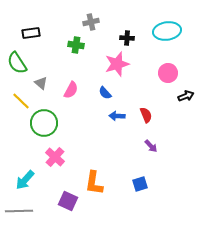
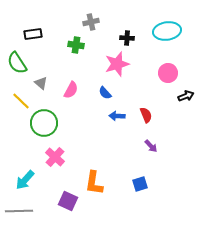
black rectangle: moved 2 px right, 1 px down
